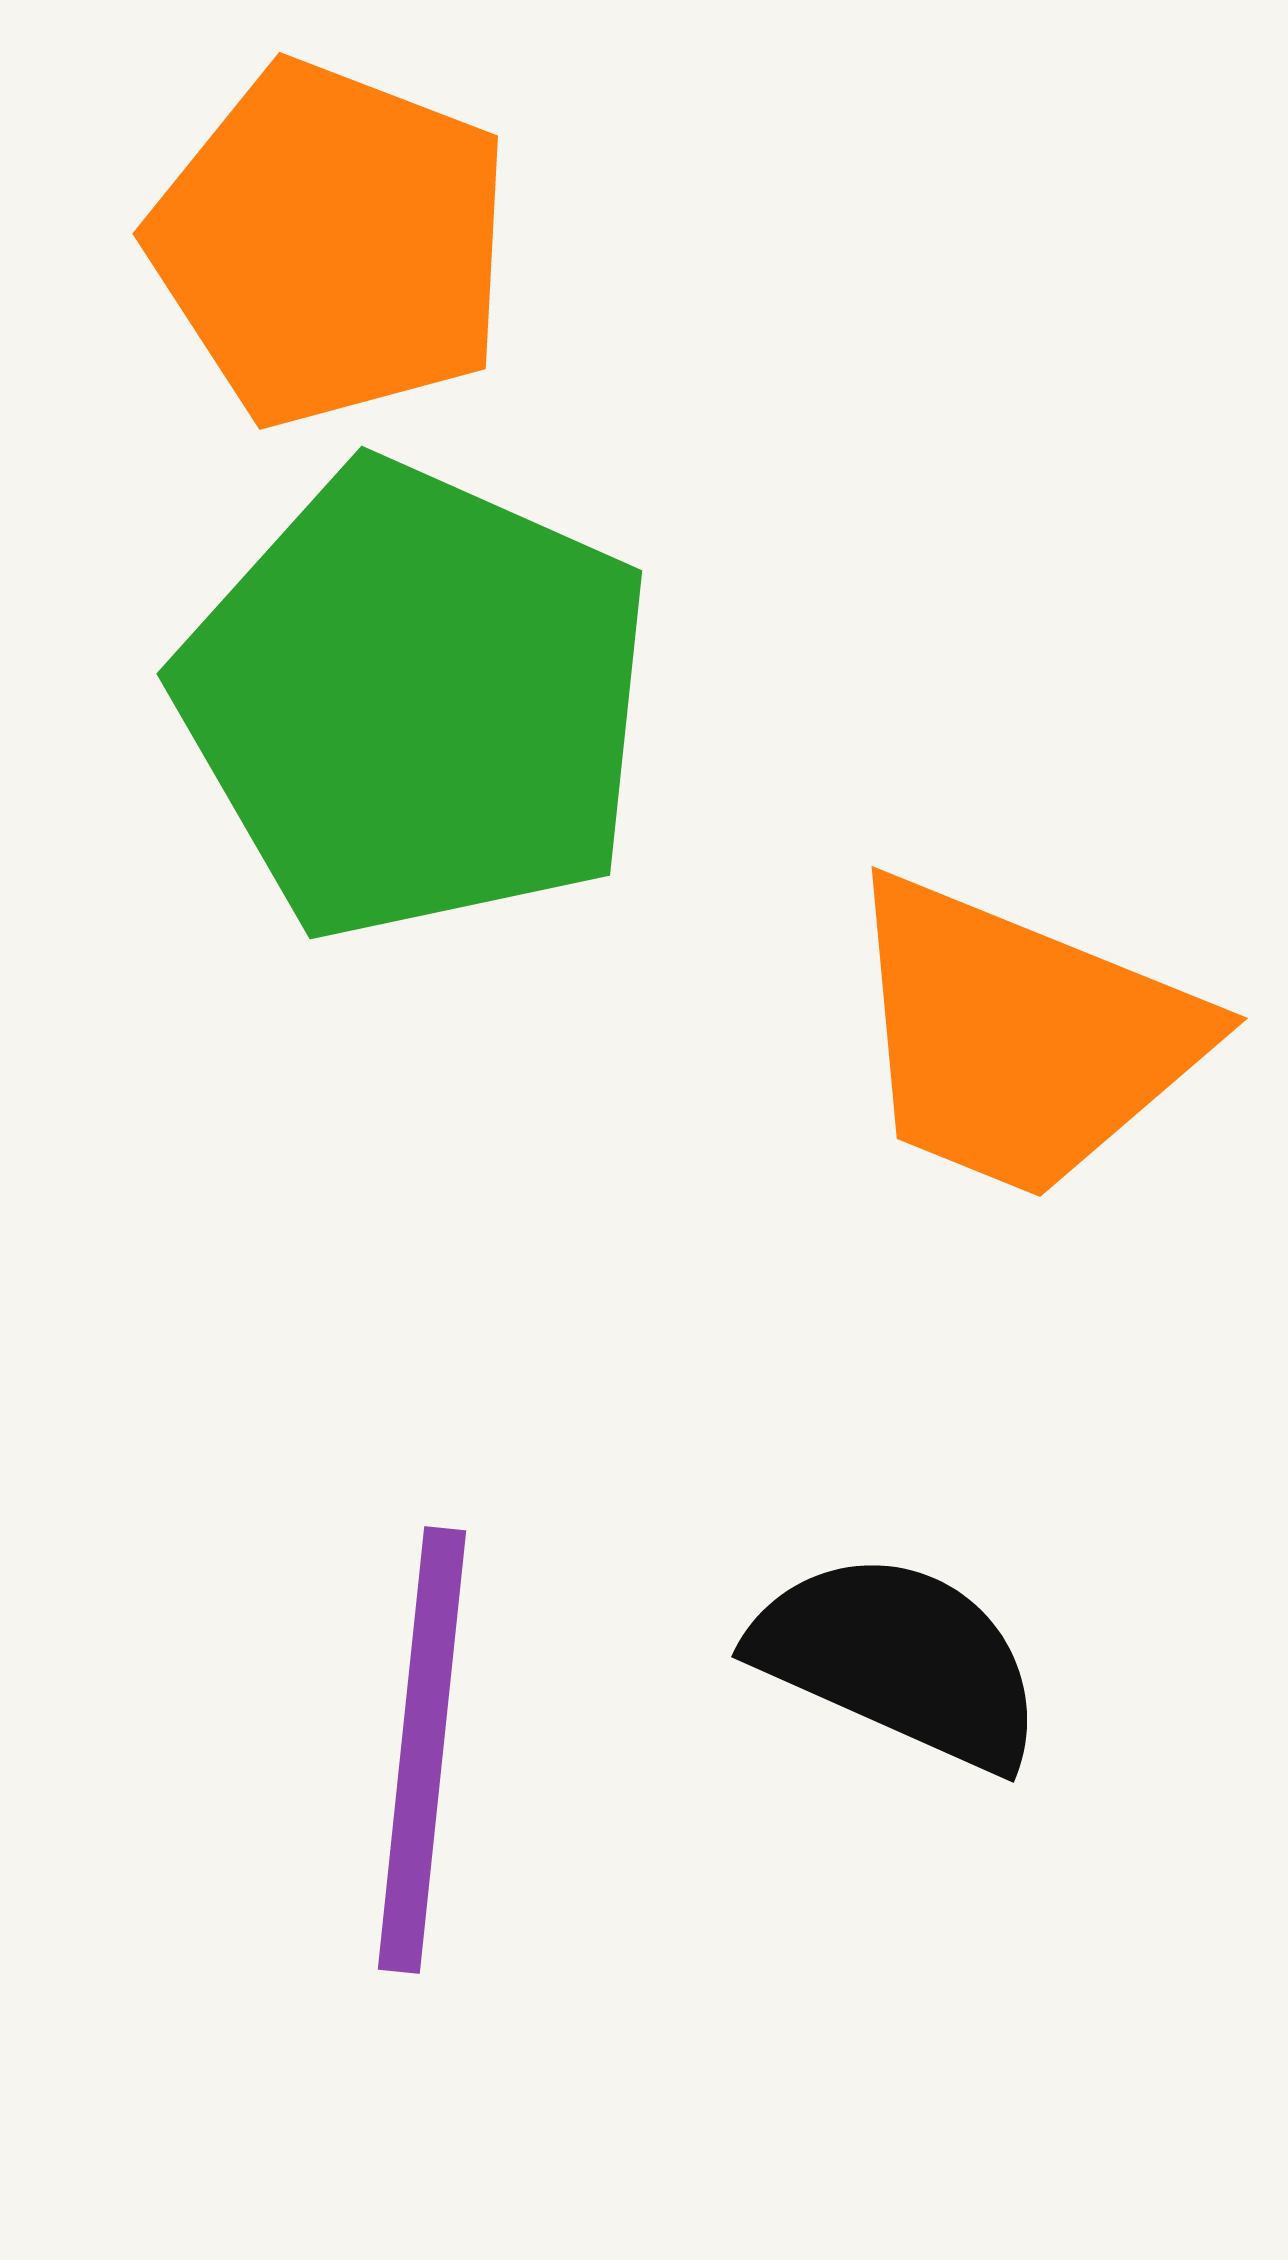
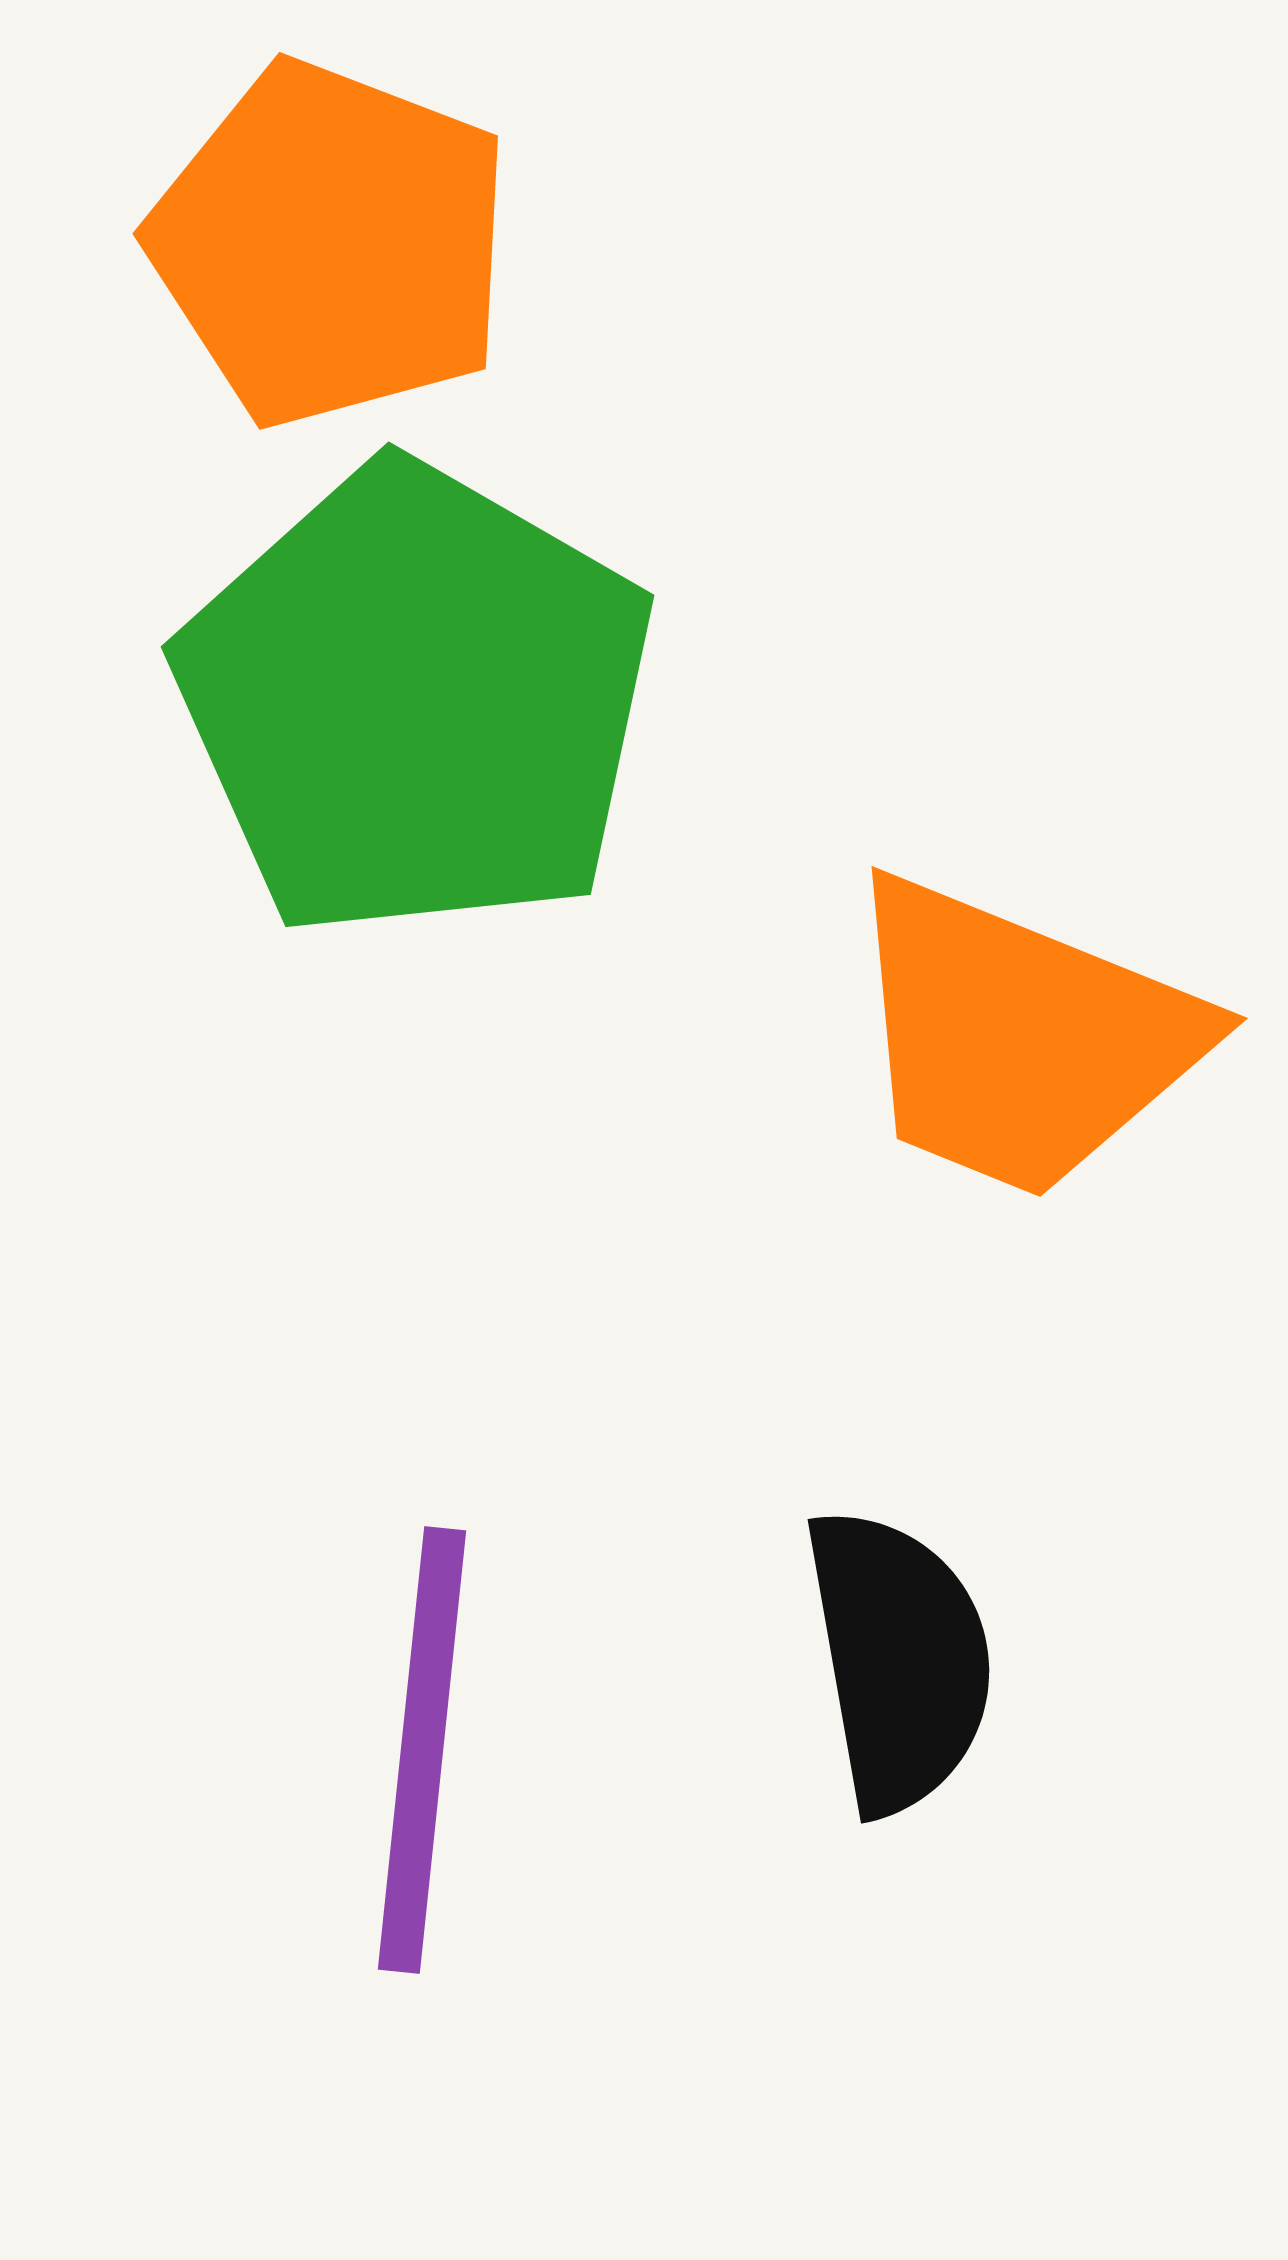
green pentagon: rotated 6 degrees clockwise
black semicircle: rotated 56 degrees clockwise
